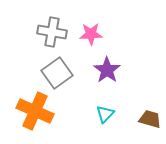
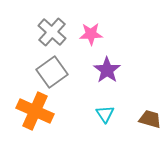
gray cross: rotated 32 degrees clockwise
gray square: moved 5 px left, 1 px up
cyan triangle: rotated 18 degrees counterclockwise
